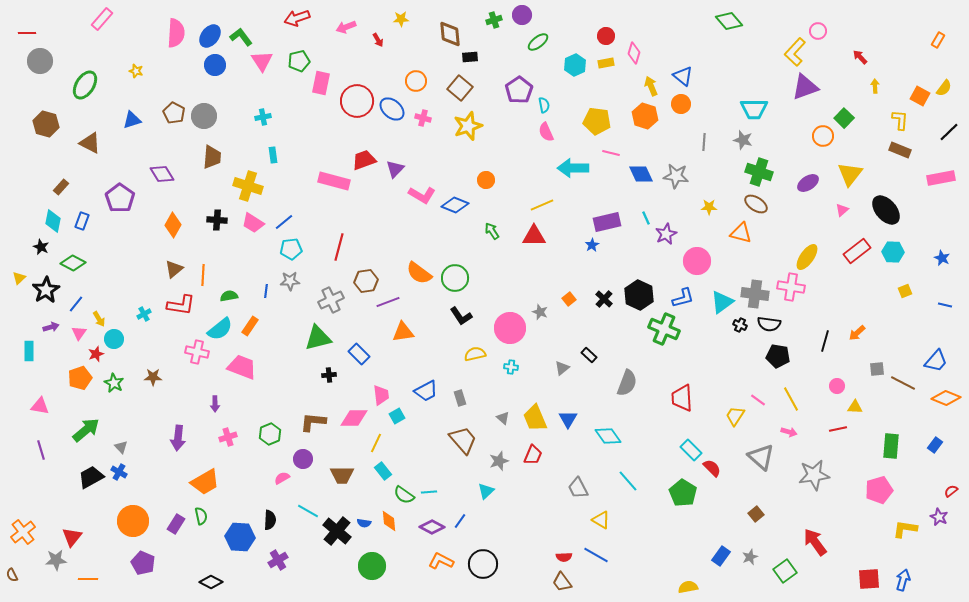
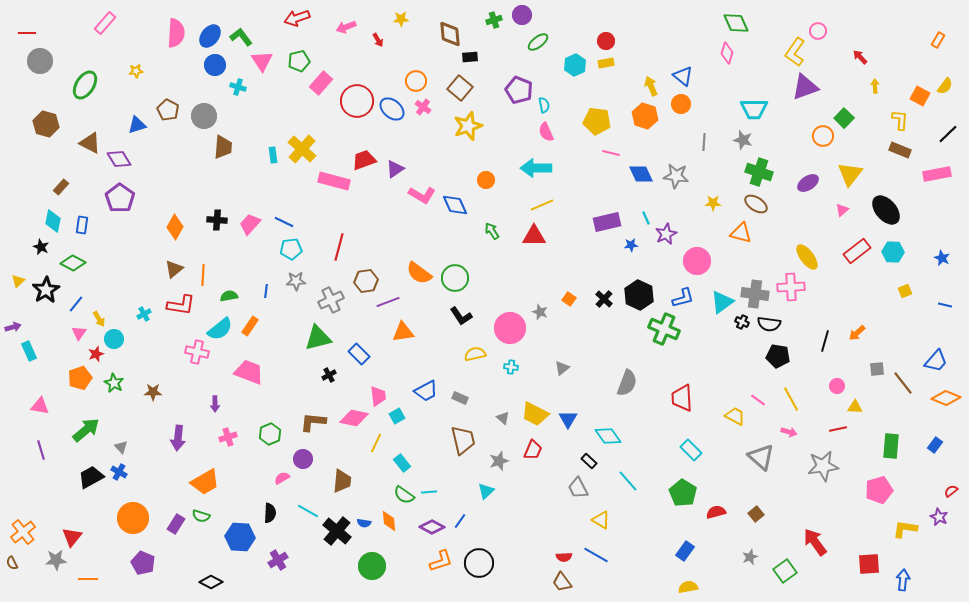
pink rectangle at (102, 19): moved 3 px right, 4 px down
green diamond at (729, 21): moved 7 px right, 2 px down; rotated 16 degrees clockwise
red circle at (606, 36): moved 5 px down
yellow L-shape at (795, 52): rotated 8 degrees counterclockwise
pink diamond at (634, 53): moved 93 px right
yellow star at (136, 71): rotated 24 degrees counterclockwise
pink rectangle at (321, 83): rotated 30 degrees clockwise
yellow semicircle at (944, 88): moved 1 px right, 2 px up
purple pentagon at (519, 90): rotated 16 degrees counterclockwise
brown pentagon at (174, 113): moved 6 px left, 3 px up
cyan cross at (263, 117): moved 25 px left, 30 px up; rotated 28 degrees clockwise
pink cross at (423, 118): moved 11 px up; rotated 21 degrees clockwise
blue triangle at (132, 120): moved 5 px right, 5 px down
black line at (949, 132): moved 1 px left, 2 px down
brown trapezoid at (212, 157): moved 11 px right, 10 px up
cyan arrow at (573, 168): moved 37 px left
purple triangle at (395, 169): rotated 12 degrees clockwise
purple diamond at (162, 174): moved 43 px left, 15 px up
pink rectangle at (941, 178): moved 4 px left, 4 px up
yellow cross at (248, 186): moved 54 px right, 37 px up; rotated 24 degrees clockwise
blue diamond at (455, 205): rotated 44 degrees clockwise
yellow star at (709, 207): moved 4 px right, 4 px up
blue rectangle at (82, 221): moved 4 px down; rotated 12 degrees counterclockwise
blue line at (284, 222): rotated 66 degrees clockwise
pink trapezoid at (253, 223): moved 3 px left, 1 px down; rotated 100 degrees clockwise
orange diamond at (173, 225): moved 2 px right, 2 px down
blue star at (592, 245): moved 39 px right; rotated 24 degrees clockwise
yellow ellipse at (807, 257): rotated 72 degrees counterclockwise
yellow triangle at (19, 278): moved 1 px left, 3 px down
gray star at (290, 281): moved 6 px right
pink cross at (791, 287): rotated 12 degrees counterclockwise
orange square at (569, 299): rotated 16 degrees counterclockwise
black cross at (740, 325): moved 2 px right, 3 px up
purple arrow at (51, 327): moved 38 px left
cyan rectangle at (29, 351): rotated 24 degrees counterclockwise
black rectangle at (589, 355): moved 106 px down
pink trapezoid at (242, 367): moved 7 px right, 5 px down
black cross at (329, 375): rotated 24 degrees counterclockwise
brown star at (153, 377): moved 15 px down
brown line at (903, 383): rotated 25 degrees clockwise
pink trapezoid at (381, 395): moved 3 px left, 1 px down
gray rectangle at (460, 398): rotated 49 degrees counterclockwise
yellow trapezoid at (735, 416): rotated 85 degrees clockwise
pink diamond at (354, 418): rotated 12 degrees clockwise
yellow trapezoid at (535, 418): moved 4 px up; rotated 40 degrees counterclockwise
brown trapezoid at (463, 440): rotated 28 degrees clockwise
red trapezoid at (533, 455): moved 5 px up
red semicircle at (712, 468): moved 4 px right, 44 px down; rotated 60 degrees counterclockwise
cyan rectangle at (383, 471): moved 19 px right, 8 px up
brown trapezoid at (342, 475): moved 6 px down; rotated 85 degrees counterclockwise
gray star at (814, 475): moved 9 px right, 9 px up
green semicircle at (201, 516): rotated 120 degrees clockwise
black semicircle at (270, 520): moved 7 px up
orange circle at (133, 521): moved 3 px up
blue rectangle at (721, 556): moved 36 px left, 5 px up
orange L-shape at (441, 561): rotated 135 degrees clockwise
black circle at (483, 564): moved 4 px left, 1 px up
brown semicircle at (12, 575): moved 12 px up
red square at (869, 579): moved 15 px up
blue arrow at (903, 580): rotated 10 degrees counterclockwise
